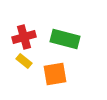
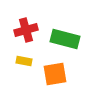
red cross: moved 2 px right, 7 px up
yellow rectangle: rotated 28 degrees counterclockwise
